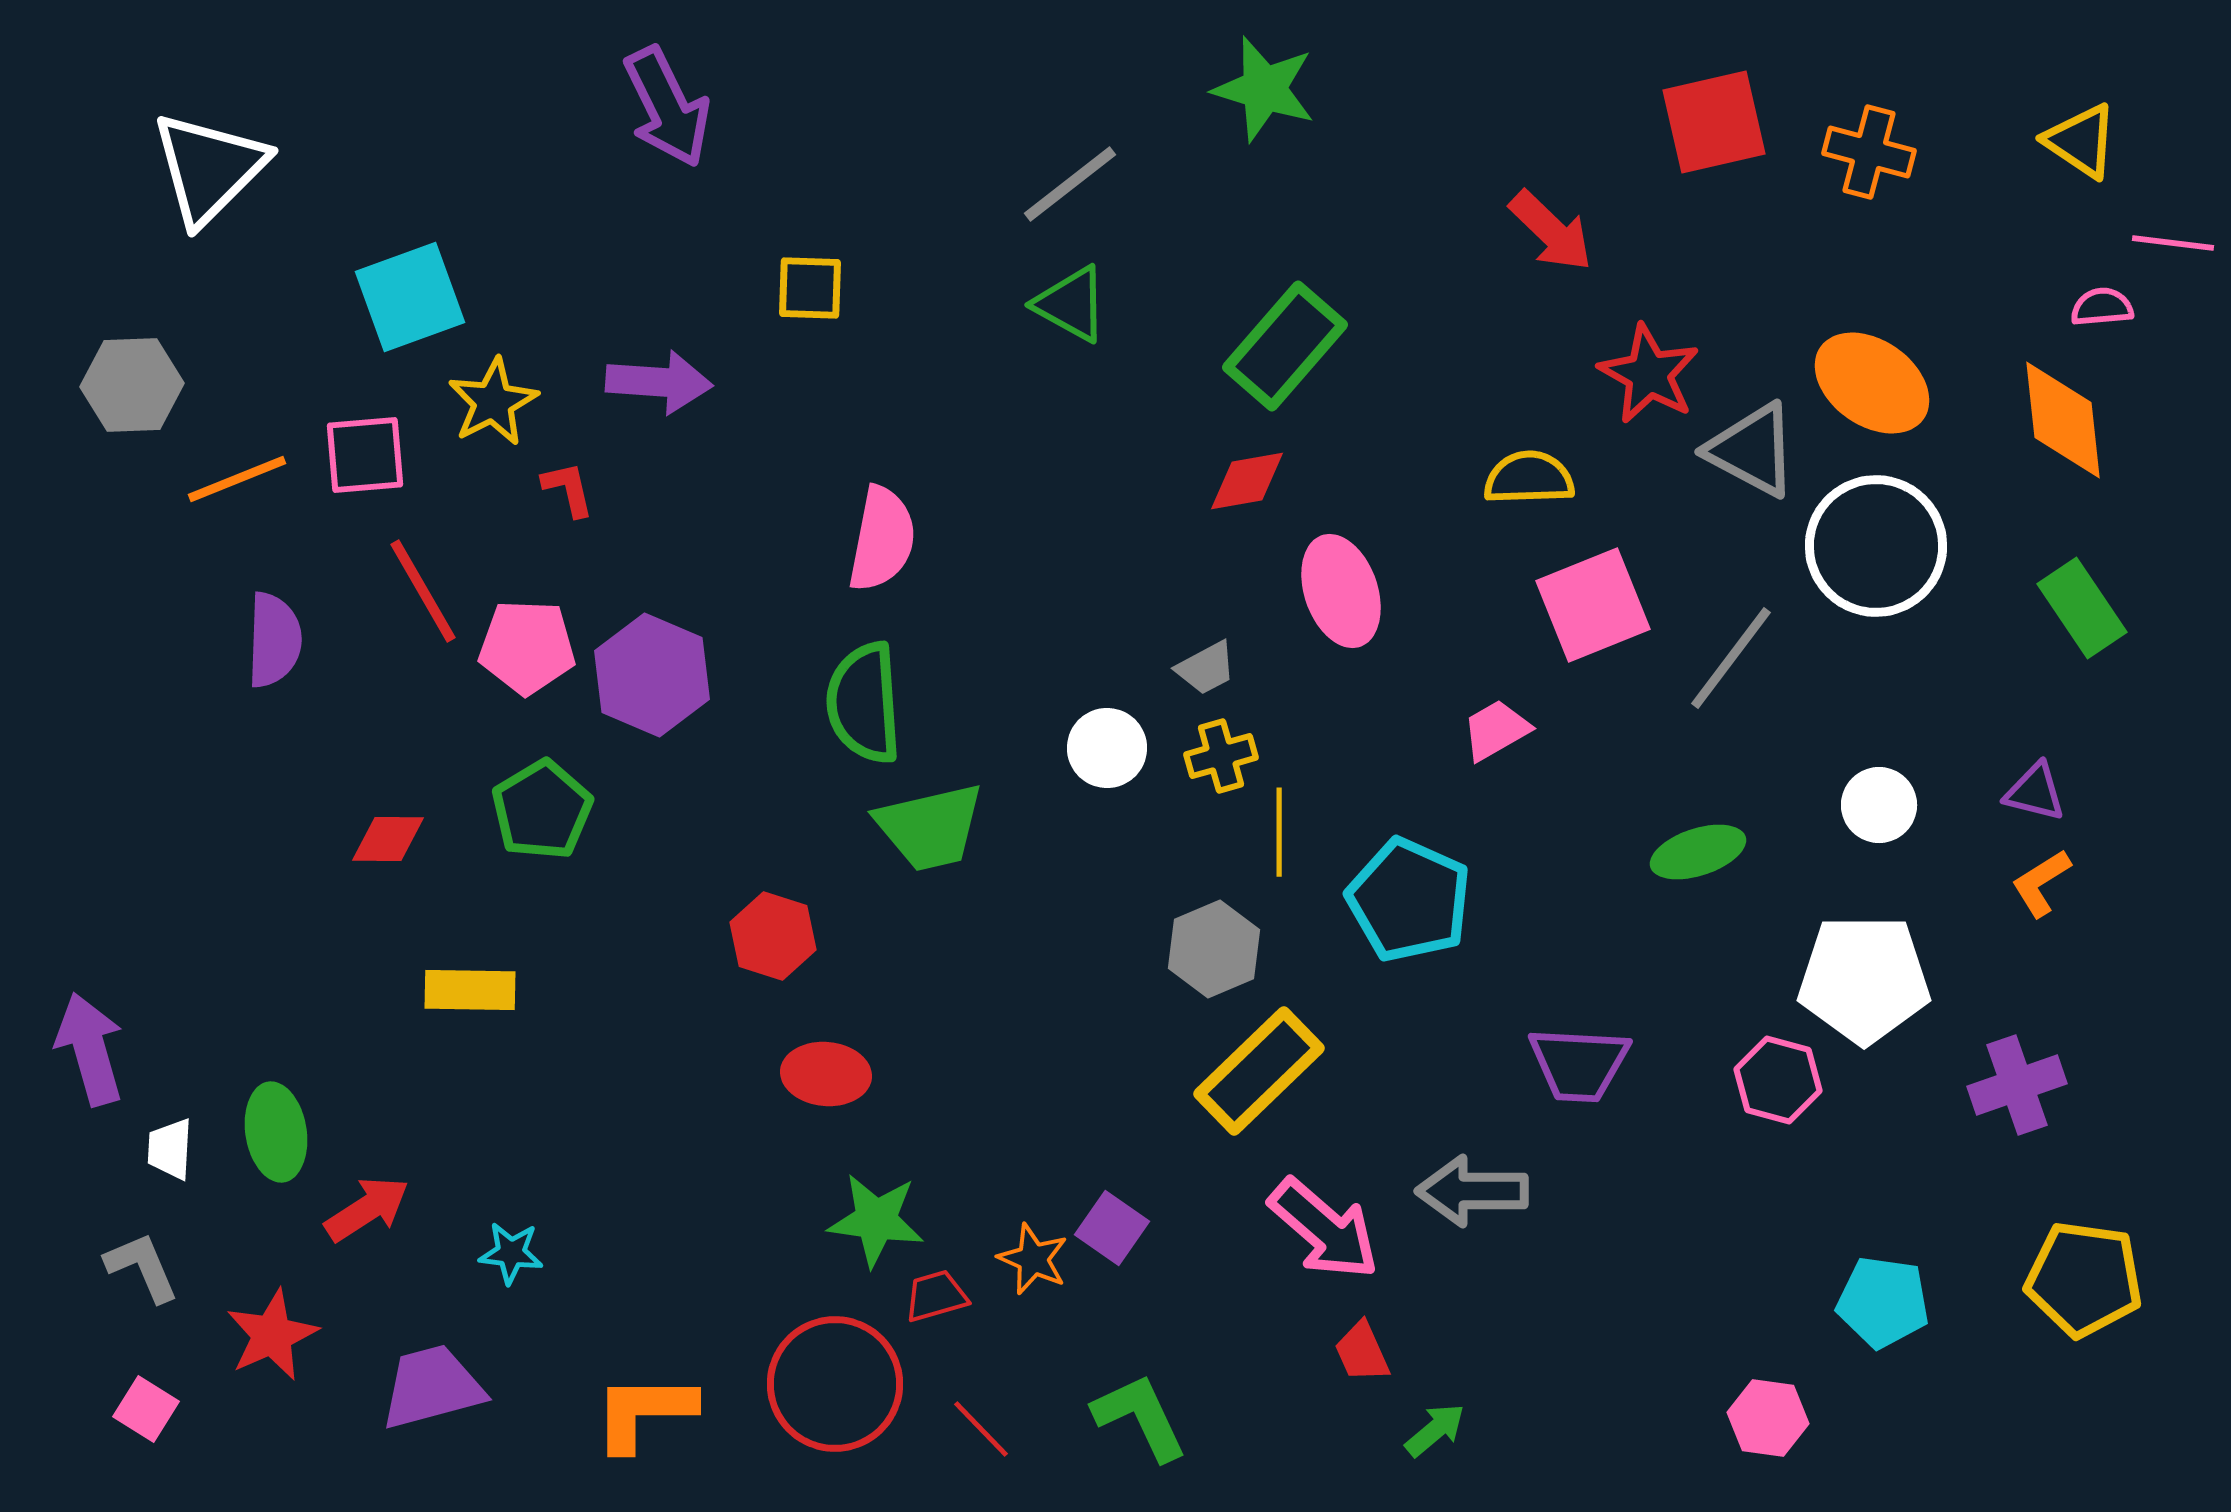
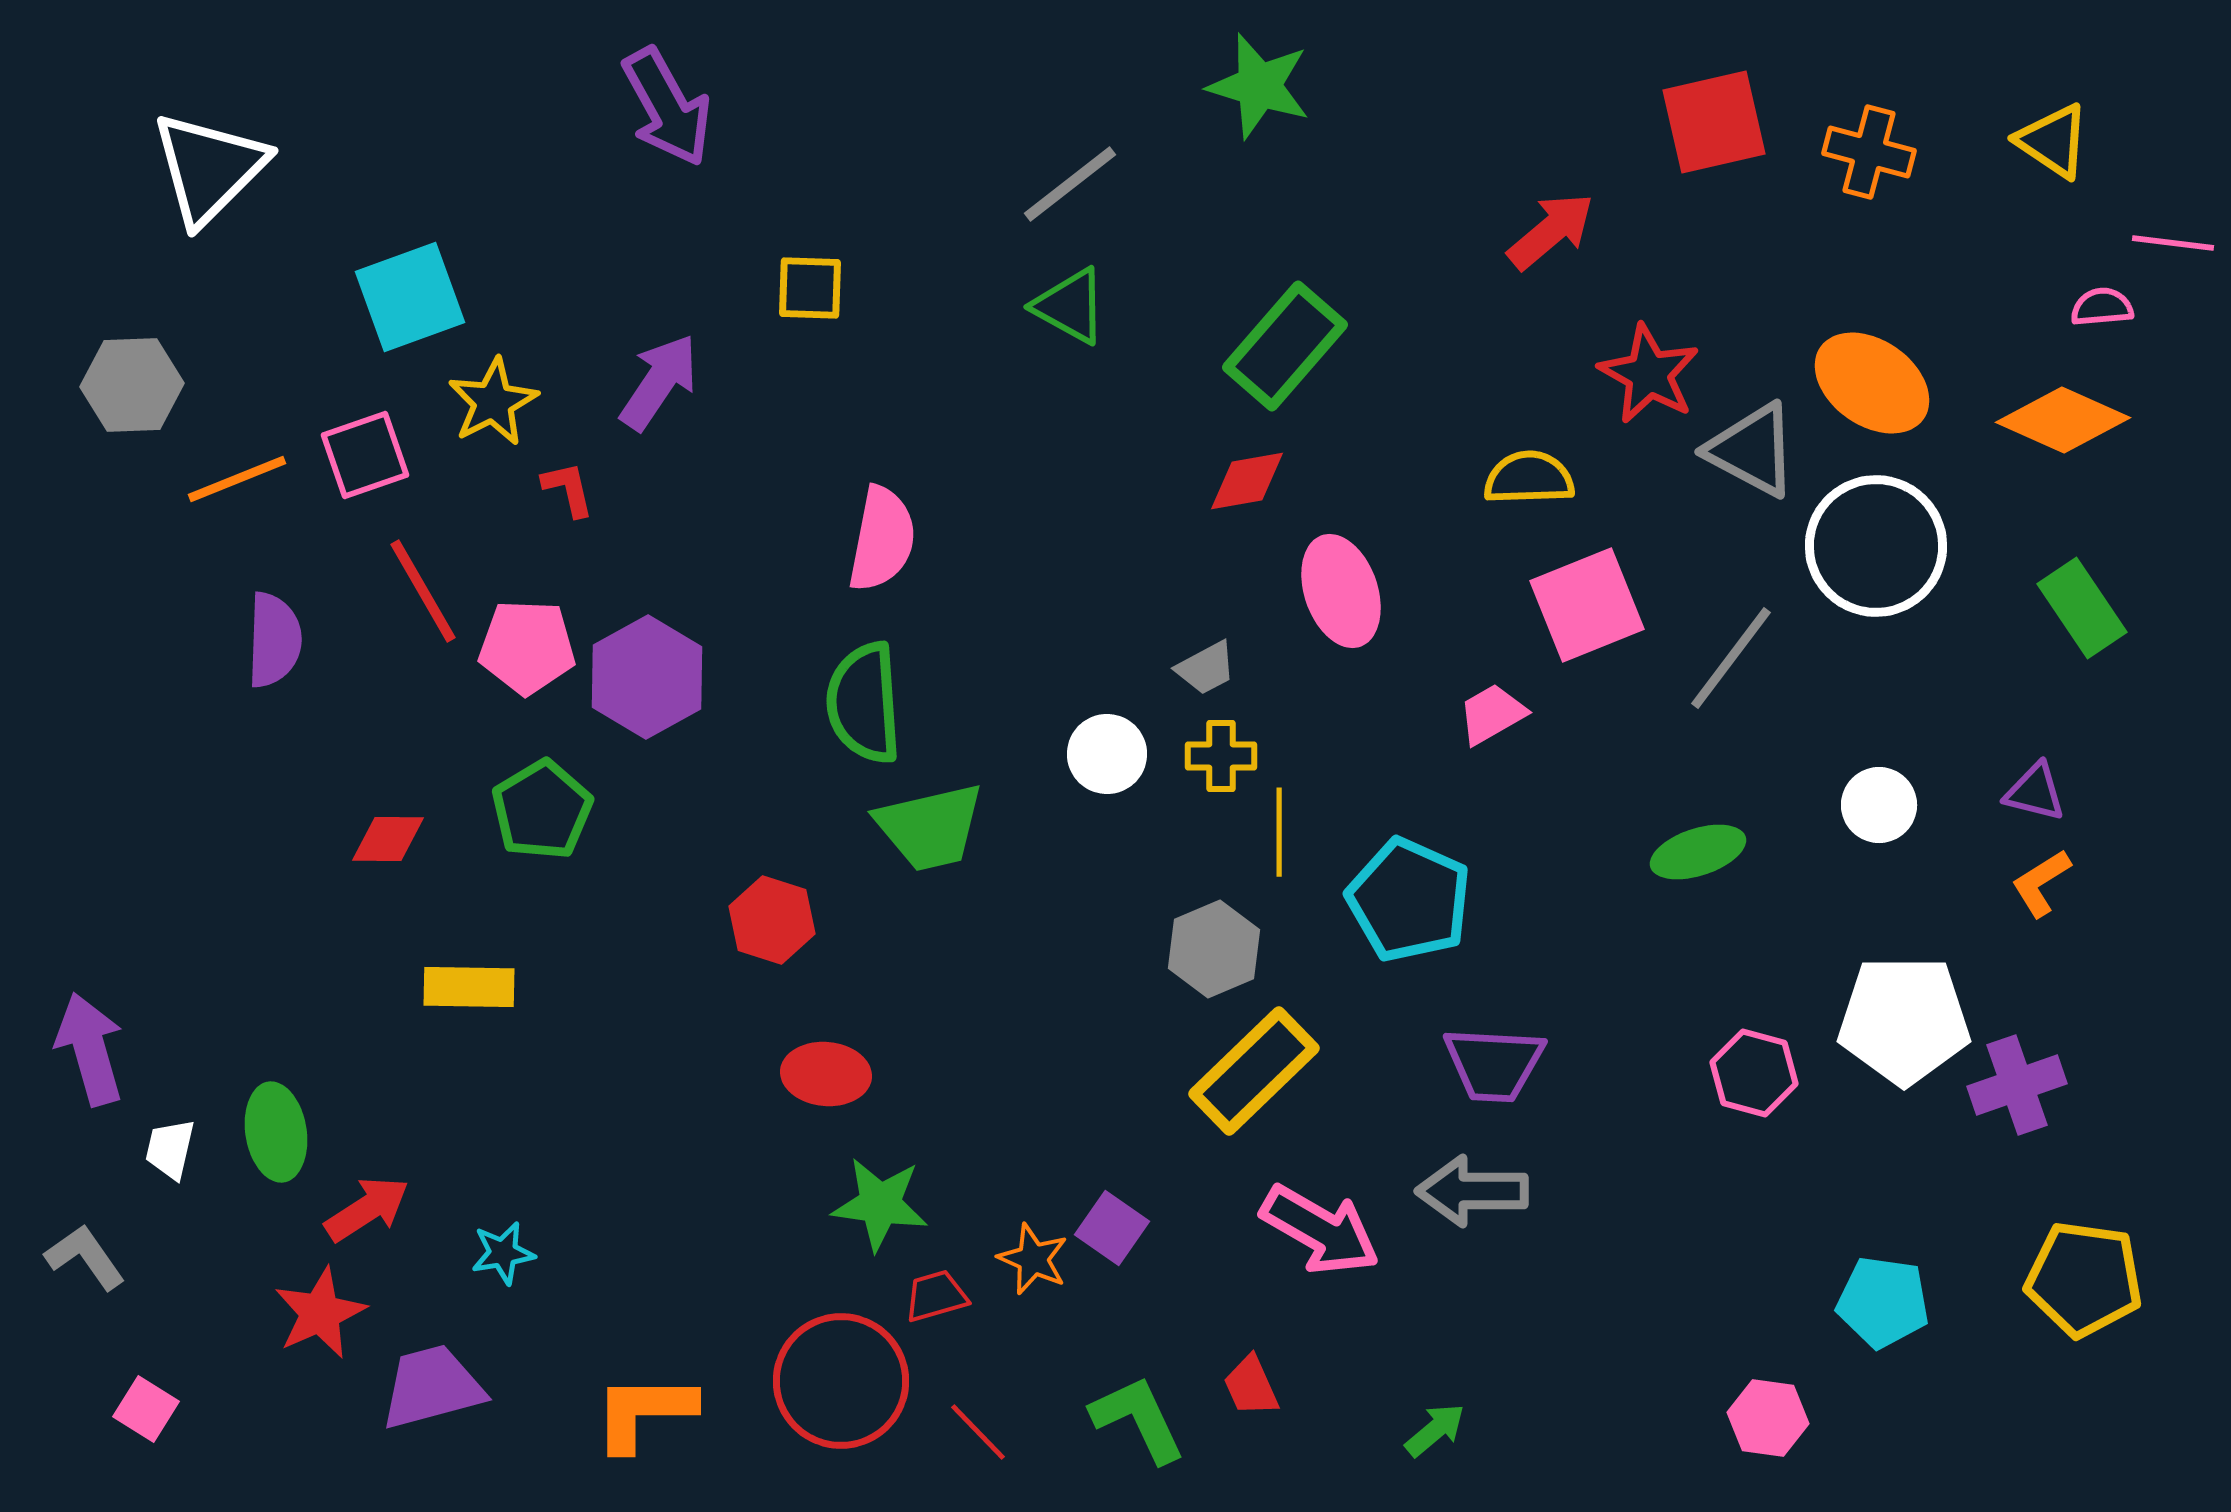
green star at (1264, 89): moved 5 px left, 3 px up
purple arrow at (667, 107): rotated 3 degrees counterclockwise
yellow triangle at (2081, 141): moved 28 px left
red arrow at (1551, 231): rotated 84 degrees counterclockwise
green triangle at (1071, 304): moved 1 px left, 2 px down
purple arrow at (659, 382): rotated 60 degrees counterclockwise
orange diamond at (2063, 420): rotated 60 degrees counterclockwise
pink square at (365, 455): rotated 14 degrees counterclockwise
pink square at (1593, 605): moved 6 px left
purple hexagon at (652, 675): moved 5 px left, 2 px down; rotated 8 degrees clockwise
pink trapezoid at (1496, 730): moved 4 px left, 16 px up
white circle at (1107, 748): moved 6 px down
yellow cross at (1221, 756): rotated 16 degrees clockwise
red hexagon at (773, 936): moved 1 px left, 16 px up
white pentagon at (1864, 979): moved 40 px right, 41 px down
yellow rectangle at (470, 990): moved 1 px left, 3 px up
purple trapezoid at (1579, 1064): moved 85 px left
yellow rectangle at (1259, 1071): moved 5 px left
pink hexagon at (1778, 1080): moved 24 px left, 7 px up
white trapezoid at (170, 1149): rotated 10 degrees clockwise
green star at (876, 1220): moved 4 px right, 16 px up
pink arrow at (1324, 1229): moved 4 px left, 1 px down; rotated 11 degrees counterclockwise
cyan star at (511, 1253): moved 8 px left; rotated 16 degrees counterclockwise
gray L-shape at (142, 1267): moved 57 px left, 10 px up; rotated 12 degrees counterclockwise
red star at (272, 1335): moved 48 px right, 22 px up
red trapezoid at (1362, 1352): moved 111 px left, 34 px down
red circle at (835, 1384): moved 6 px right, 3 px up
green L-shape at (1140, 1417): moved 2 px left, 2 px down
red line at (981, 1429): moved 3 px left, 3 px down
